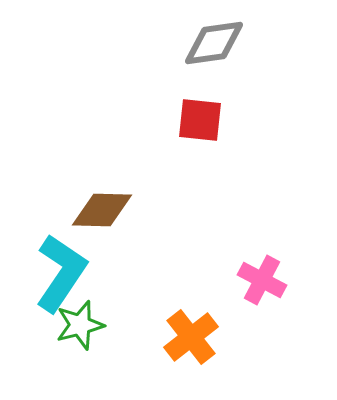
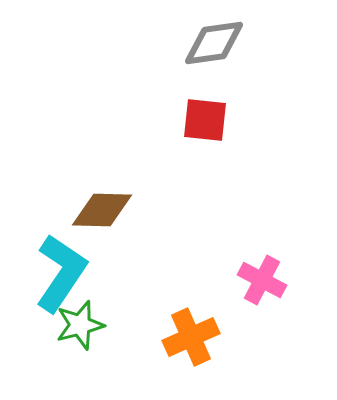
red square: moved 5 px right
orange cross: rotated 14 degrees clockwise
